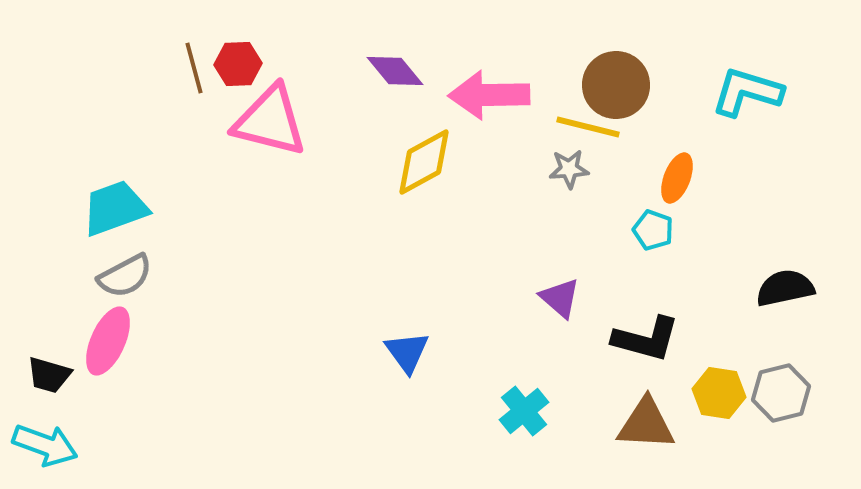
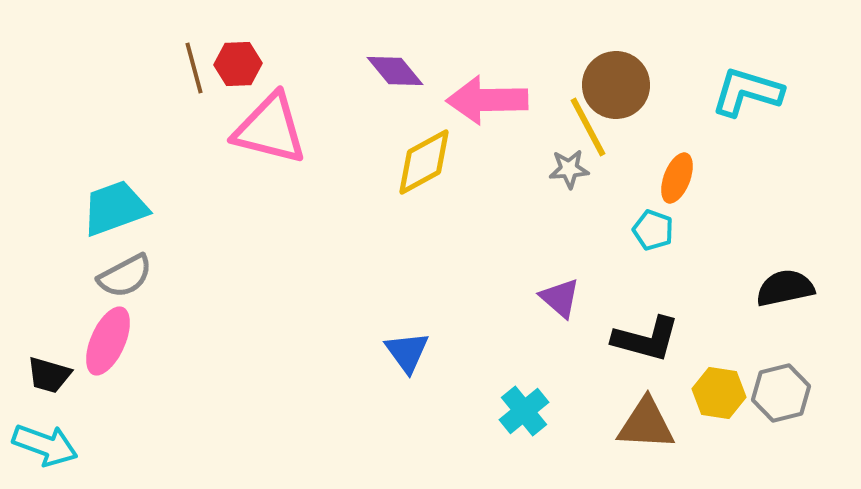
pink arrow: moved 2 px left, 5 px down
pink triangle: moved 8 px down
yellow line: rotated 48 degrees clockwise
